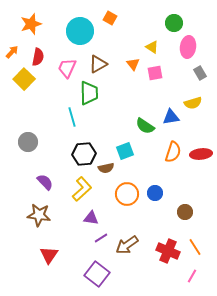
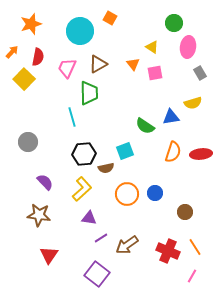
purple triangle: moved 2 px left
